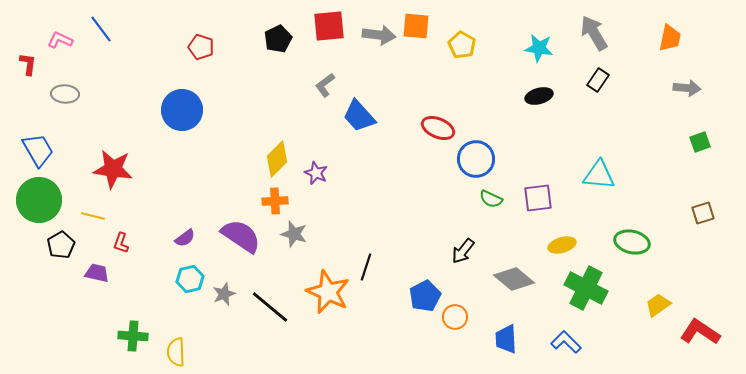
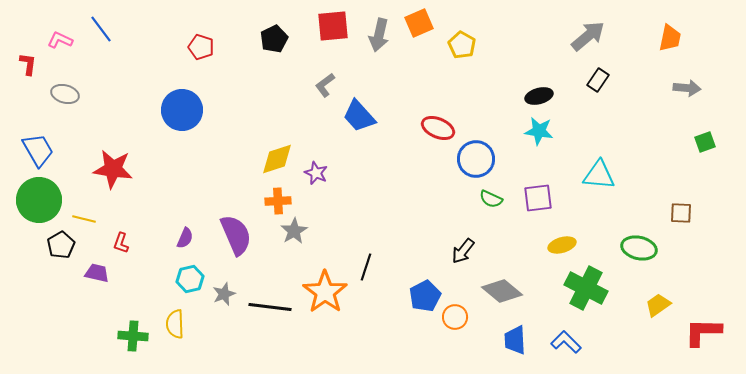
red square at (329, 26): moved 4 px right
orange square at (416, 26): moved 3 px right, 3 px up; rotated 28 degrees counterclockwise
gray arrow at (594, 33): moved 6 px left, 3 px down; rotated 81 degrees clockwise
gray arrow at (379, 35): rotated 96 degrees clockwise
black pentagon at (278, 39): moved 4 px left
cyan star at (539, 48): moved 83 px down
gray ellipse at (65, 94): rotated 12 degrees clockwise
green square at (700, 142): moved 5 px right
yellow diamond at (277, 159): rotated 27 degrees clockwise
orange cross at (275, 201): moved 3 px right
brown square at (703, 213): moved 22 px left; rotated 20 degrees clockwise
yellow line at (93, 216): moved 9 px left, 3 px down
gray star at (294, 234): moved 3 px up; rotated 24 degrees clockwise
purple semicircle at (241, 236): moved 5 px left, 1 px up; rotated 33 degrees clockwise
purple semicircle at (185, 238): rotated 30 degrees counterclockwise
green ellipse at (632, 242): moved 7 px right, 6 px down
gray diamond at (514, 279): moved 12 px left, 12 px down
orange star at (328, 292): moved 3 px left; rotated 12 degrees clockwise
black line at (270, 307): rotated 33 degrees counterclockwise
red L-shape at (700, 332): moved 3 px right; rotated 33 degrees counterclockwise
blue trapezoid at (506, 339): moved 9 px right, 1 px down
yellow semicircle at (176, 352): moved 1 px left, 28 px up
